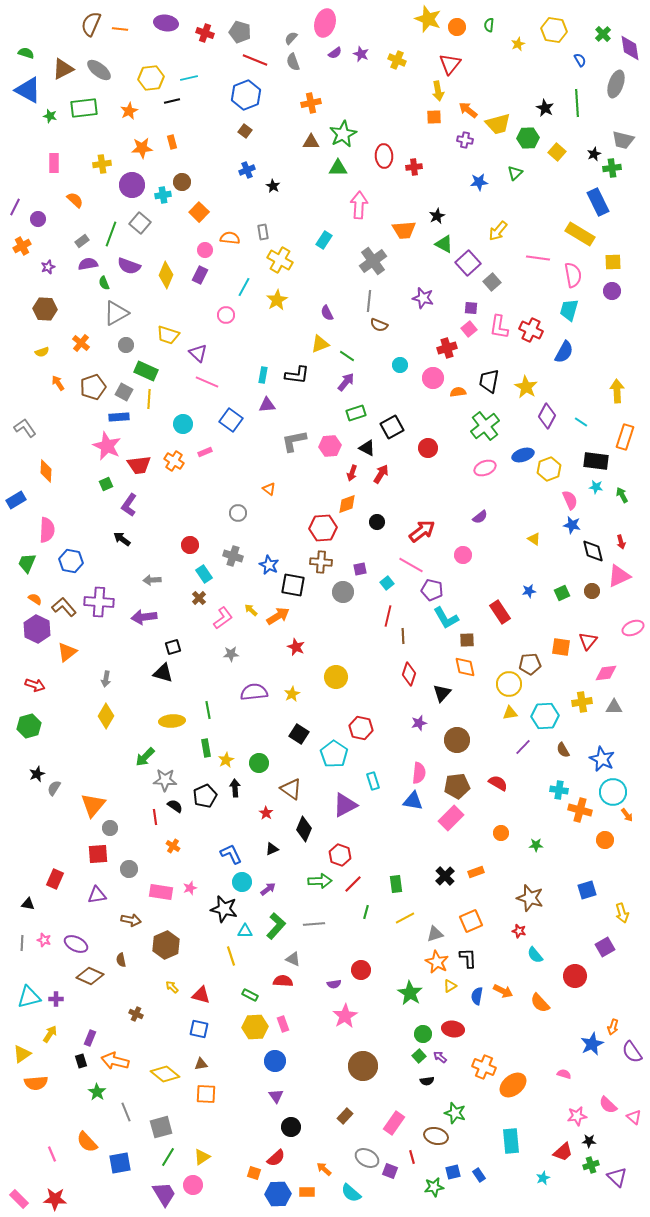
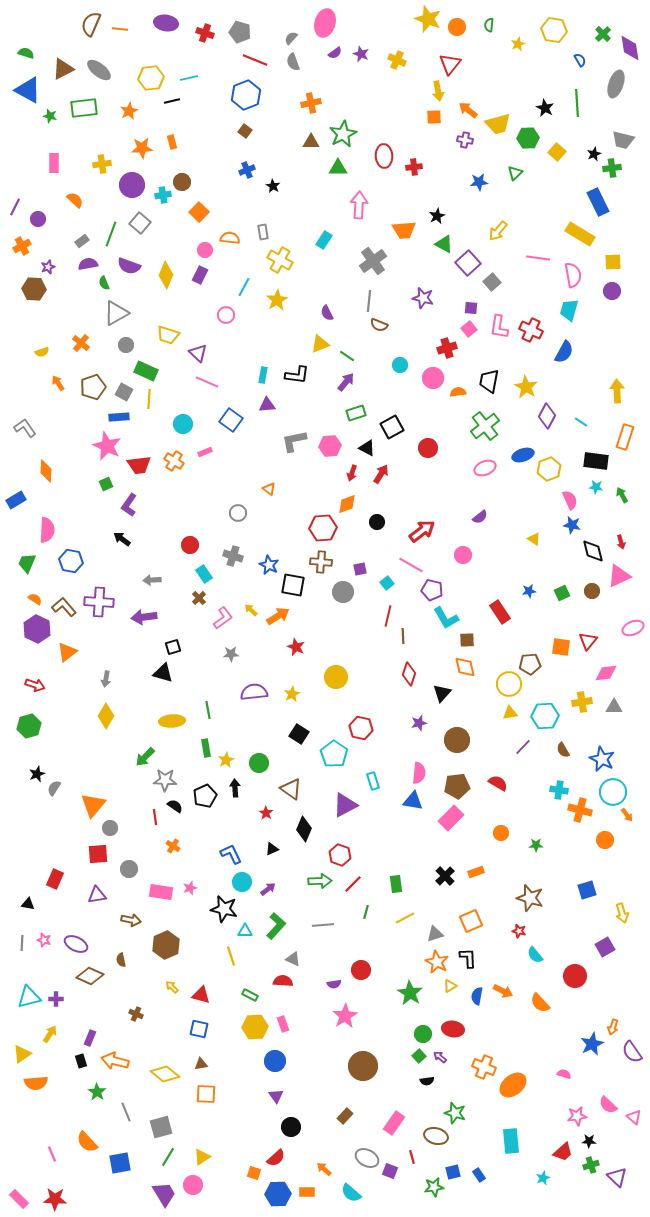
brown hexagon at (45, 309): moved 11 px left, 20 px up
gray line at (314, 924): moved 9 px right, 1 px down
